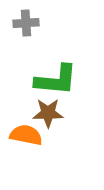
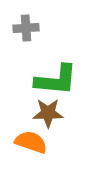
gray cross: moved 5 px down
orange semicircle: moved 5 px right, 7 px down; rotated 8 degrees clockwise
